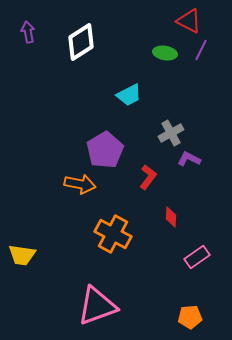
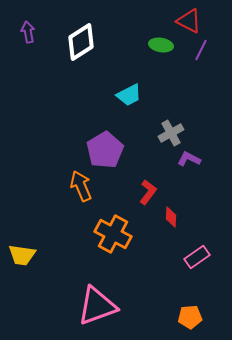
green ellipse: moved 4 px left, 8 px up
red L-shape: moved 15 px down
orange arrow: moved 1 px right, 2 px down; rotated 124 degrees counterclockwise
